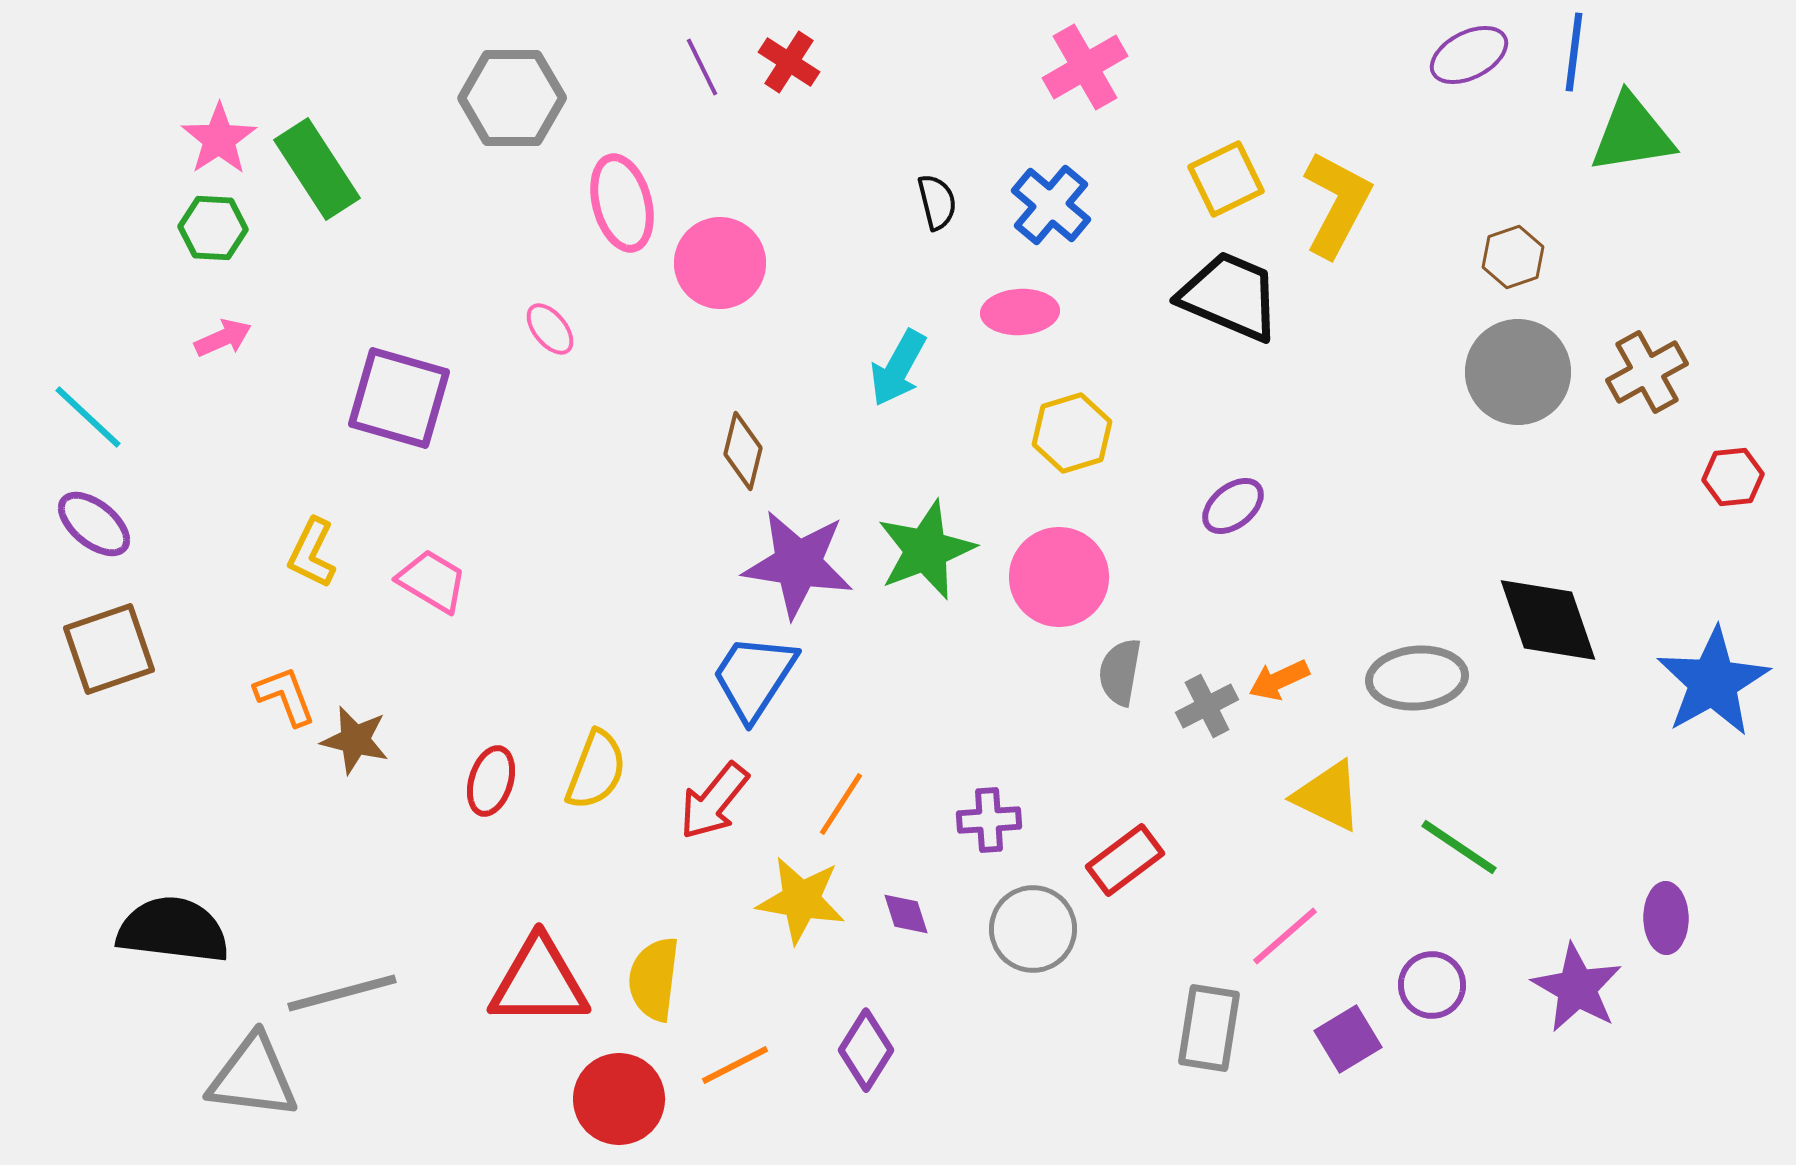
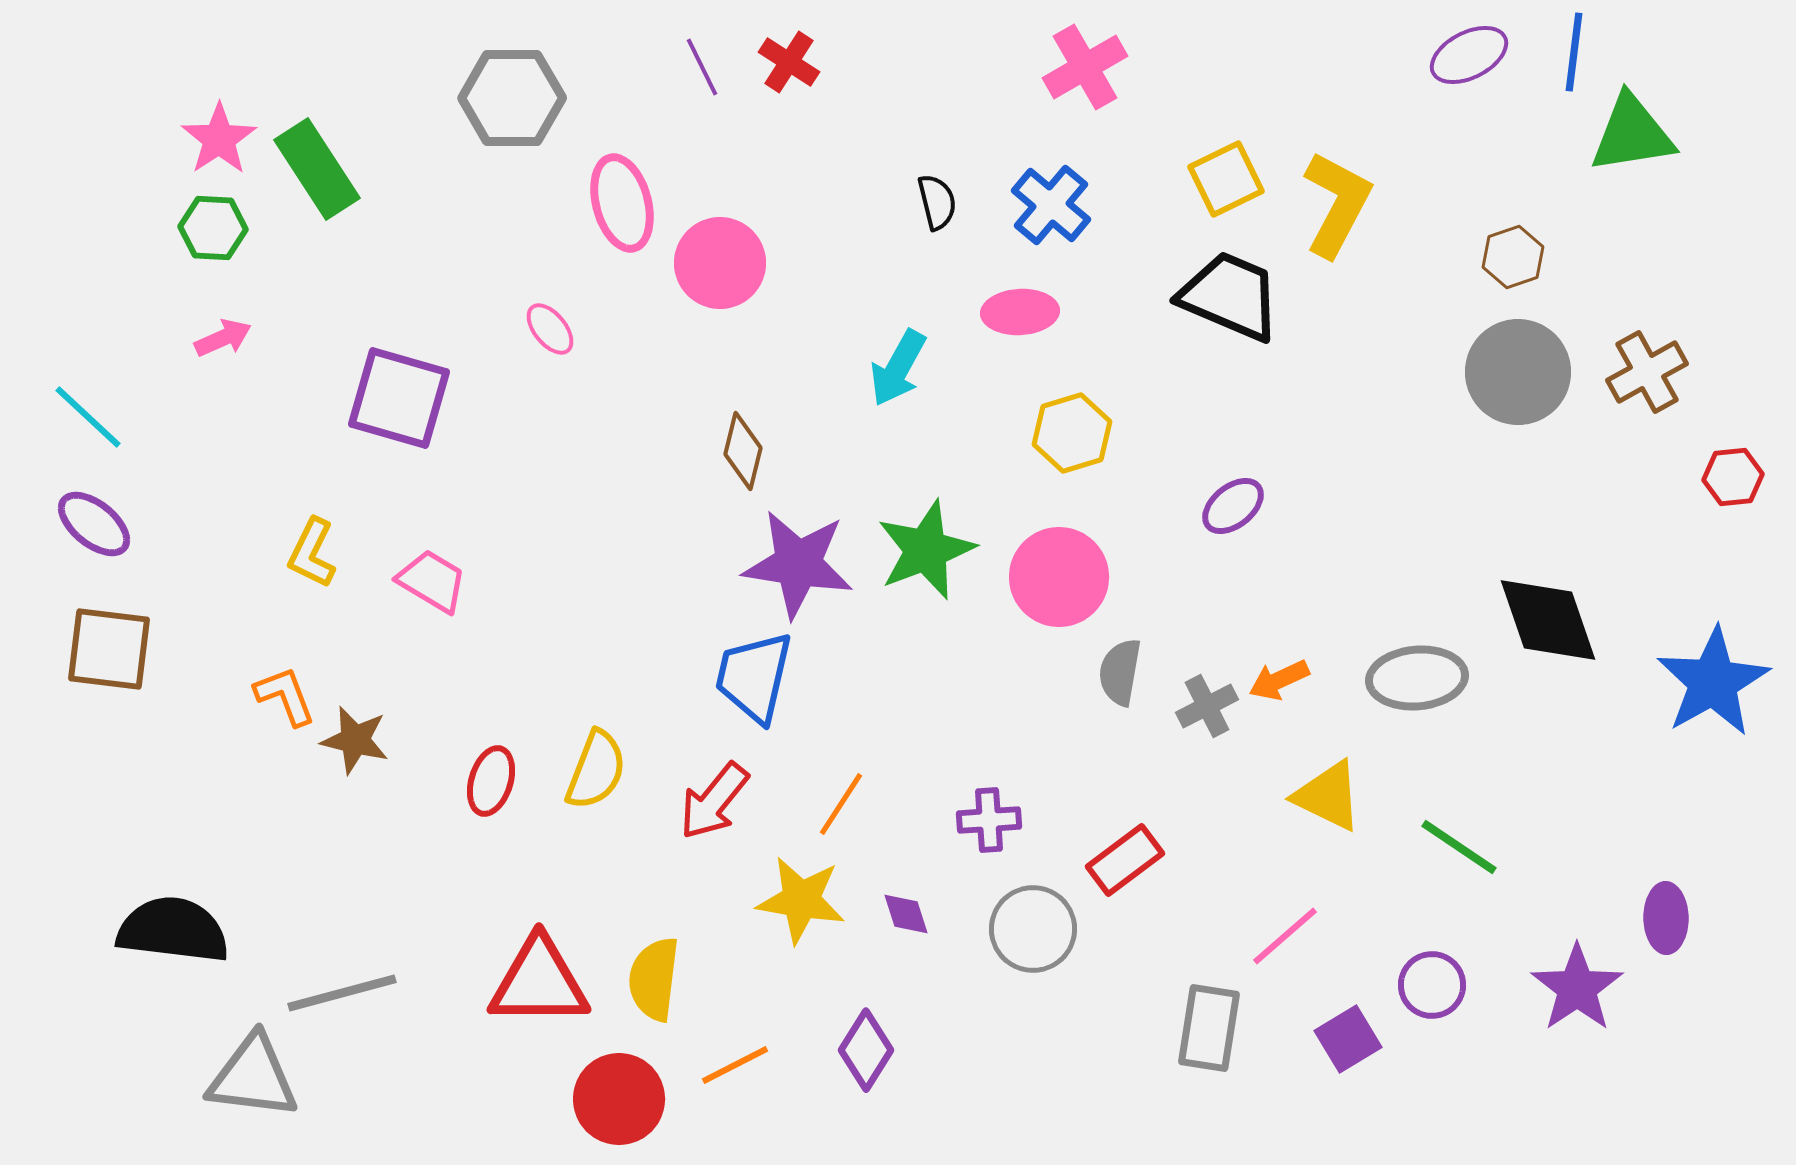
brown square at (109, 649): rotated 26 degrees clockwise
blue trapezoid at (754, 677): rotated 20 degrees counterclockwise
purple star at (1577, 988): rotated 8 degrees clockwise
